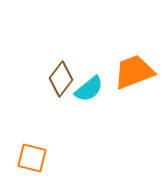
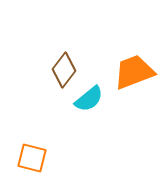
brown diamond: moved 3 px right, 9 px up
cyan semicircle: moved 10 px down
